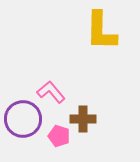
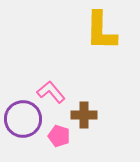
brown cross: moved 1 px right, 4 px up
